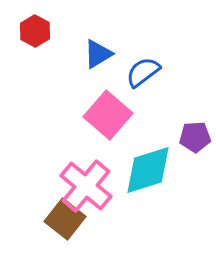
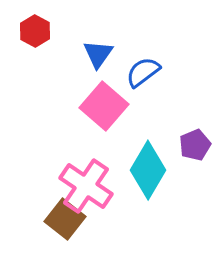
blue triangle: rotated 24 degrees counterclockwise
pink square: moved 4 px left, 9 px up
purple pentagon: moved 8 px down; rotated 20 degrees counterclockwise
cyan diamond: rotated 42 degrees counterclockwise
pink cross: rotated 6 degrees counterclockwise
